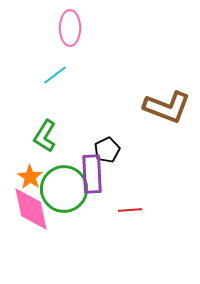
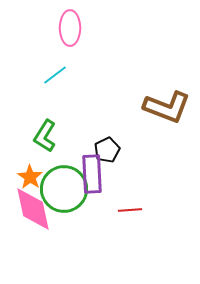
pink diamond: moved 2 px right
